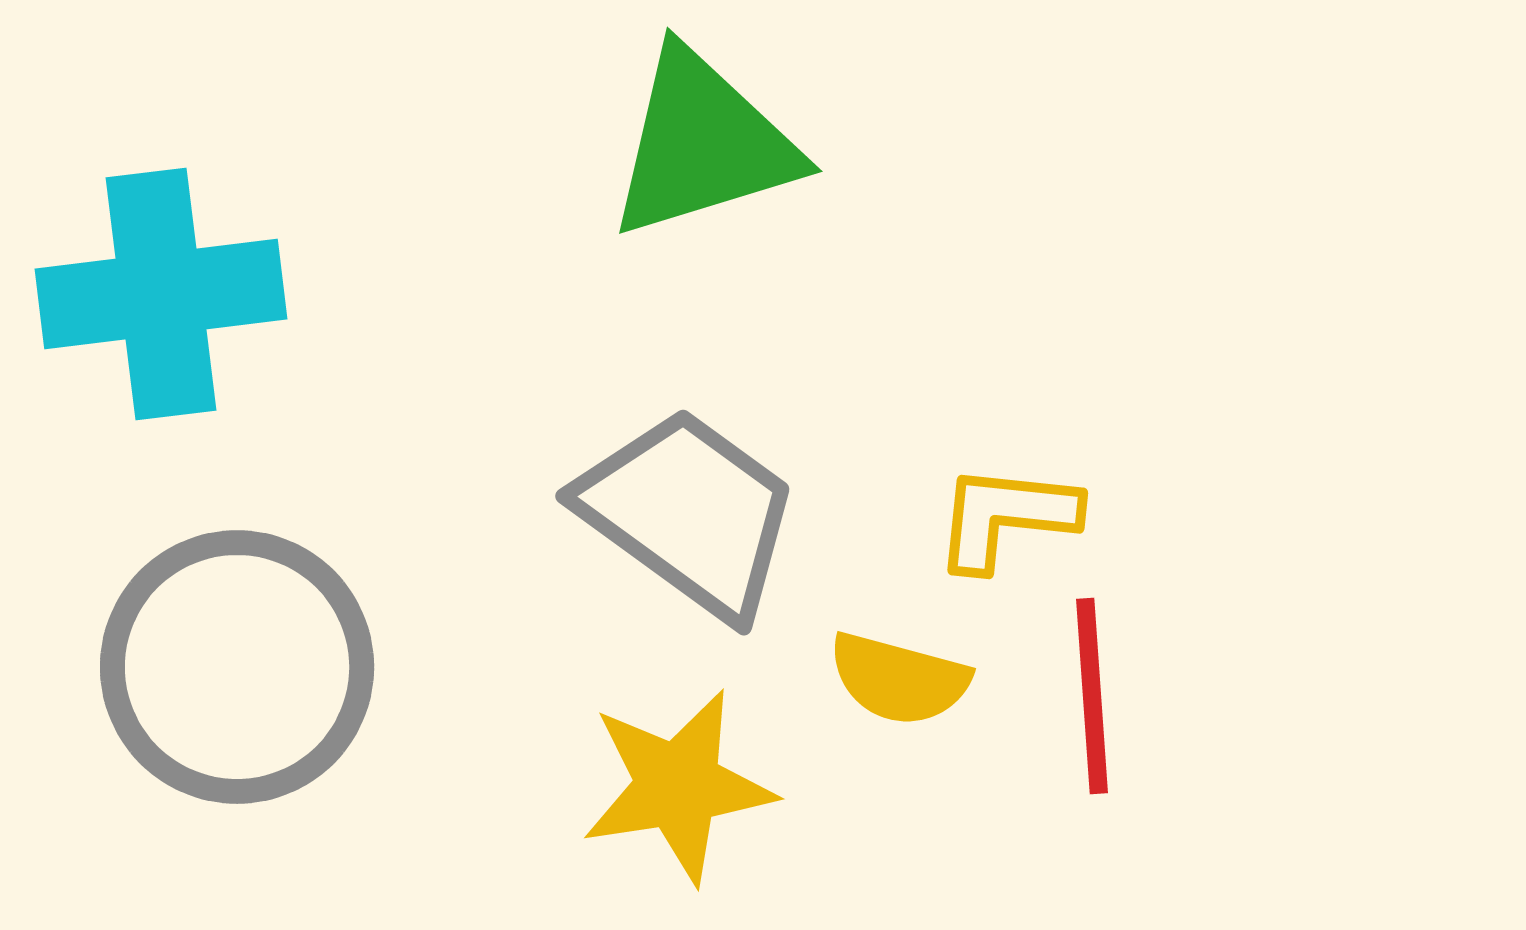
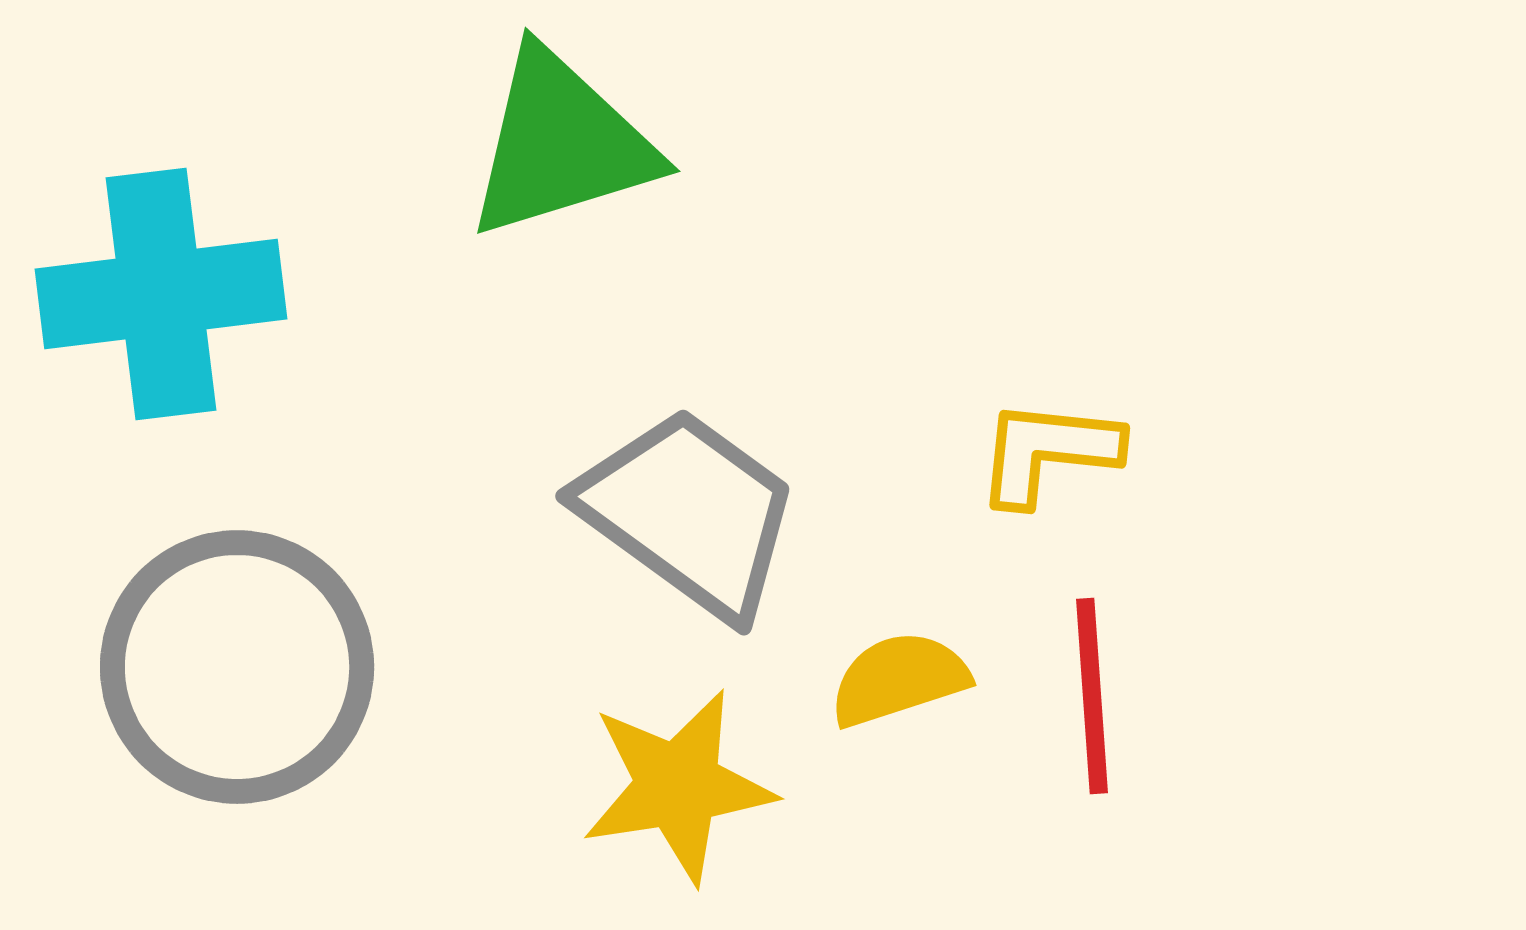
green triangle: moved 142 px left
yellow L-shape: moved 42 px right, 65 px up
yellow semicircle: rotated 147 degrees clockwise
